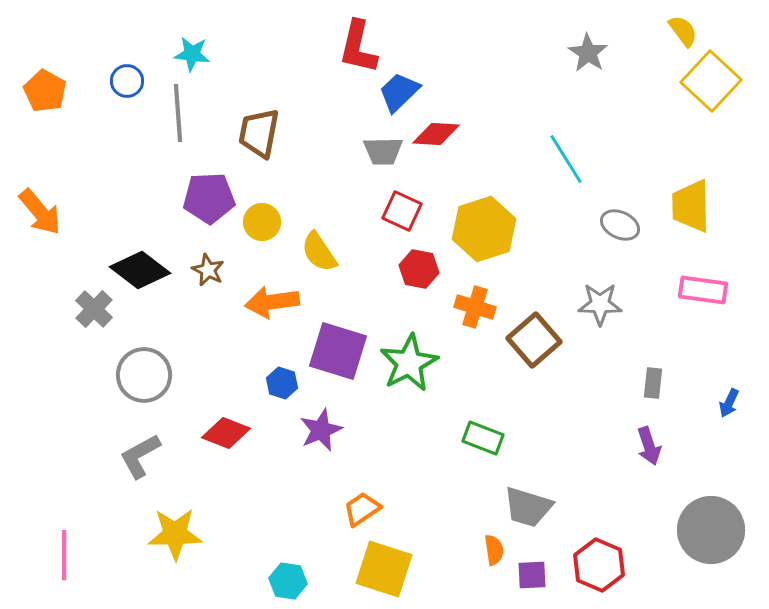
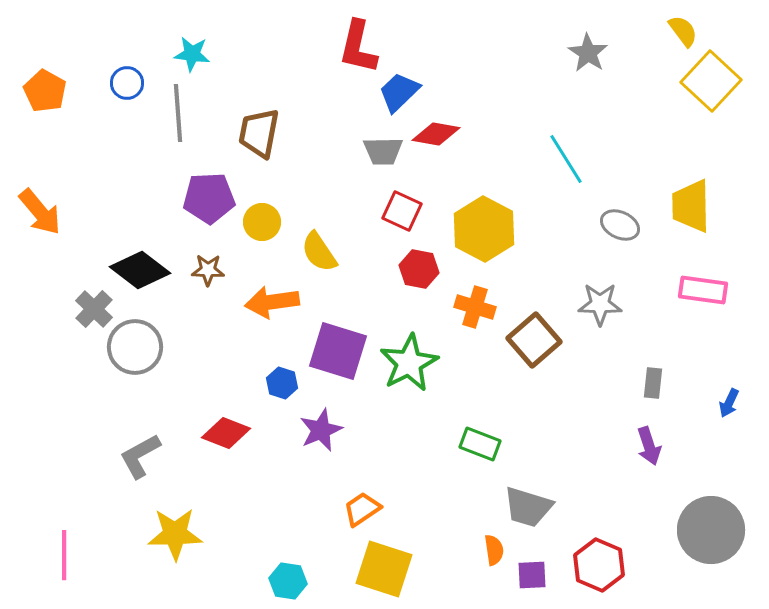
blue circle at (127, 81): moved 2 px down
red diamond at (436, 134): rotated 6 degrees clockwise
yellow hexagon at (484, 229): rotated 14 degrees counterclockwise
brown star at (208, 270): rotated 24 degrees counterclockwise
gray circle at (144, 375): moved 9 px left, 28 px up
green rectangle at (483, 438): moved 3 px left, 6 px down
